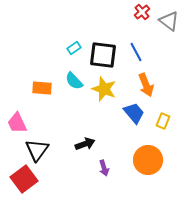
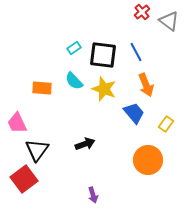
yellow rectangle: moved 3 px right, 3 px down; rotated 14 degrees clockwise
purple arrow: moved 11 px left, 27 px down
